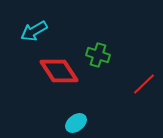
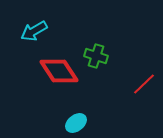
green cross: moved 2 px left, 1 px down
